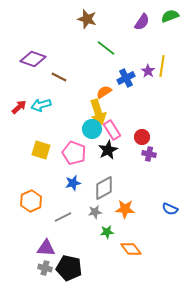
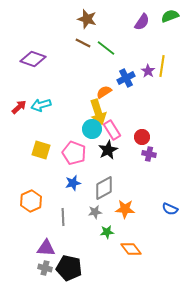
brown line: moved 24 px right, 34 px up
gray line: rotated 66 degrees counterclockwise
